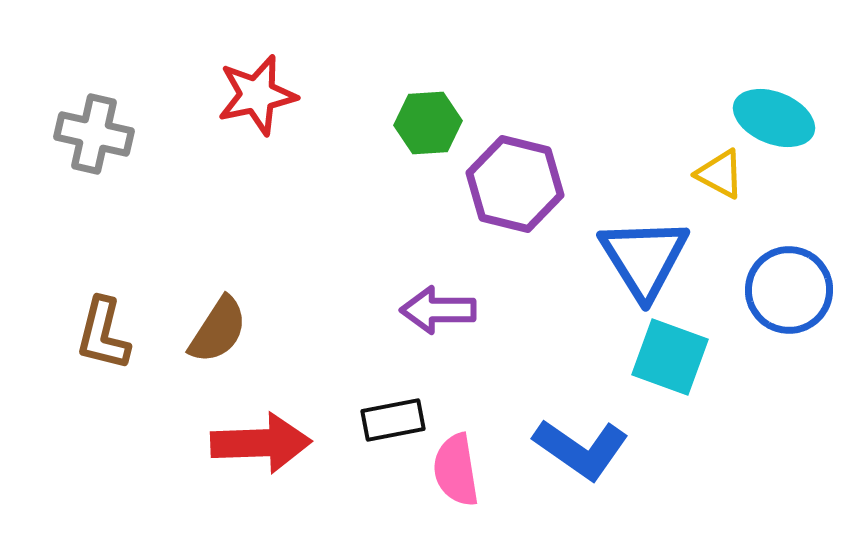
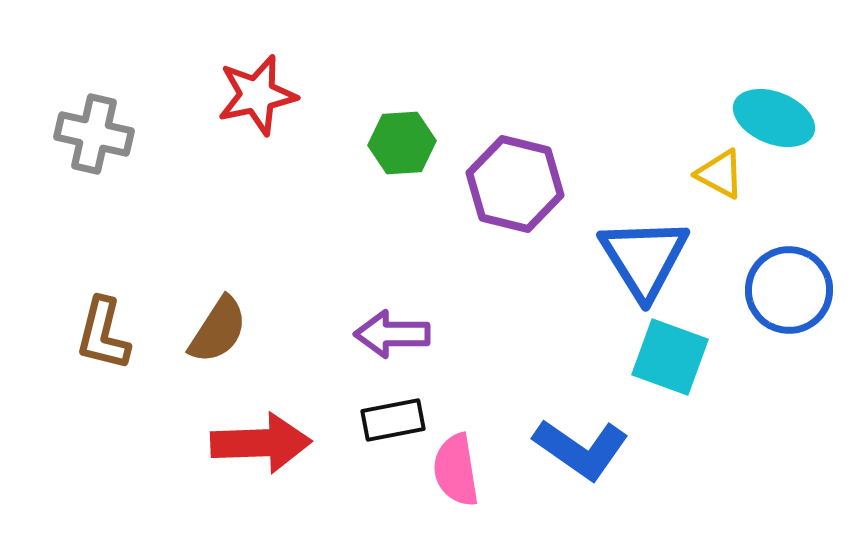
green hexagon: moved 26 px left, 20 px down
purple arrow: moved 46 px left, 24 px down
